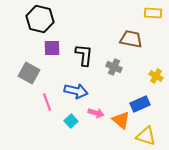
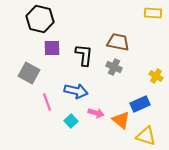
brown trapezoid: moved 13 px left, 3 px down
